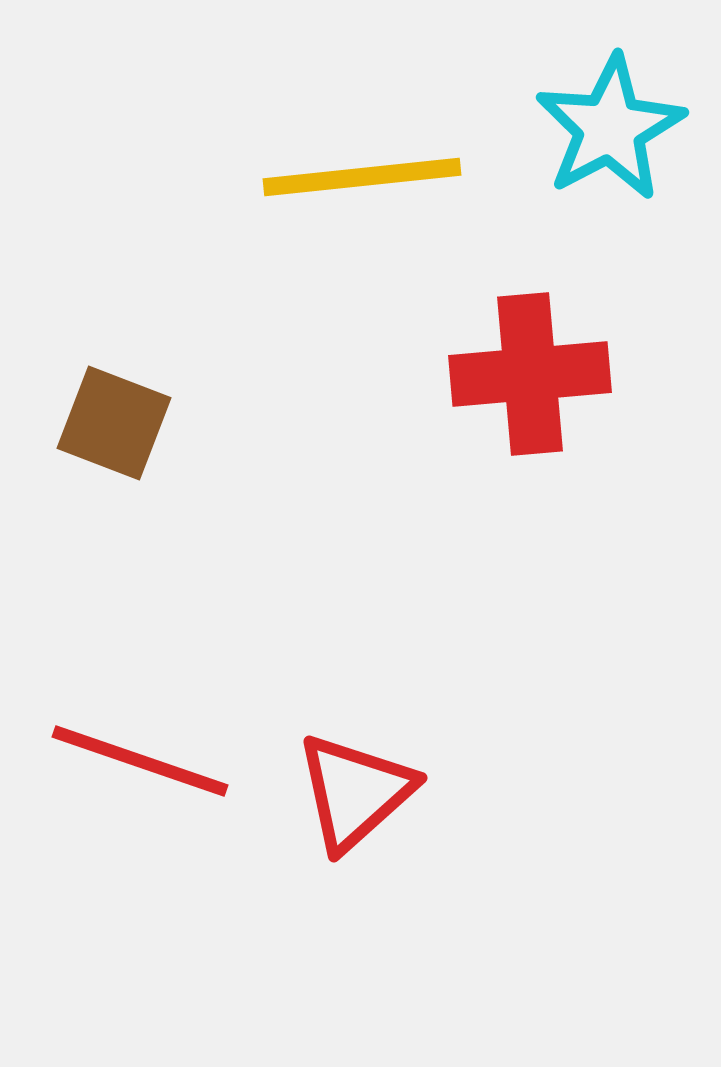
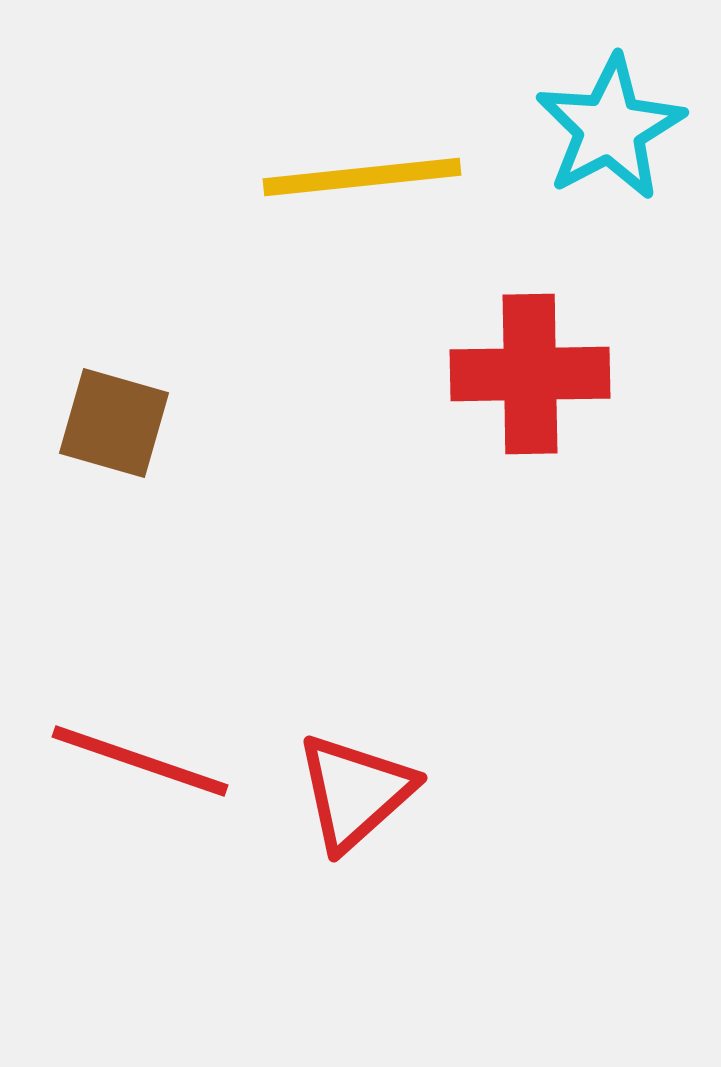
red cross: rotated 4 degrees clockwise
brown square: rotated 5 degrees counterclockwise
